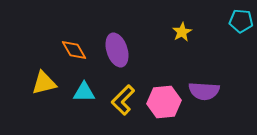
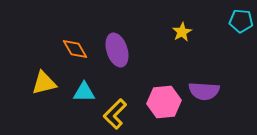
orange diamond: moved 1 px right, 1 px up
yellow L-shape: moved 8 px left, 14 px down
